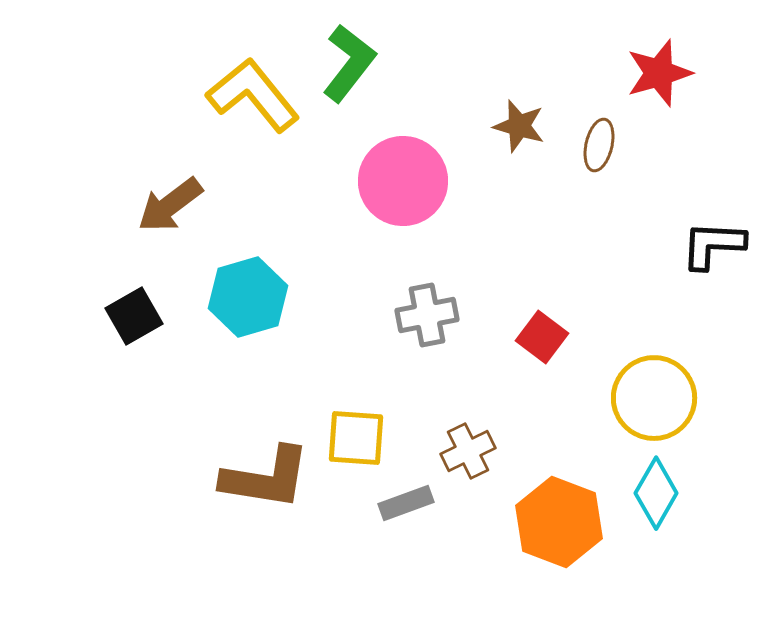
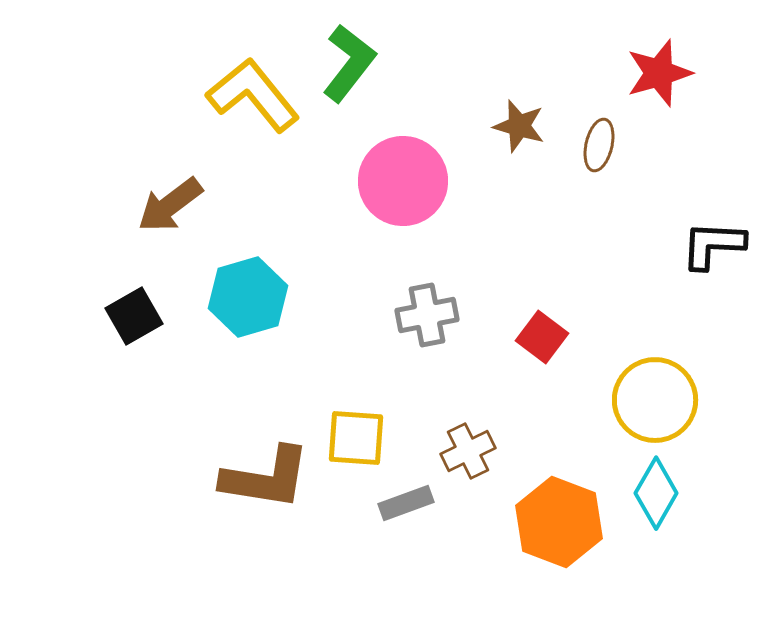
yellow circle: moved 1 px right, 2 px down
